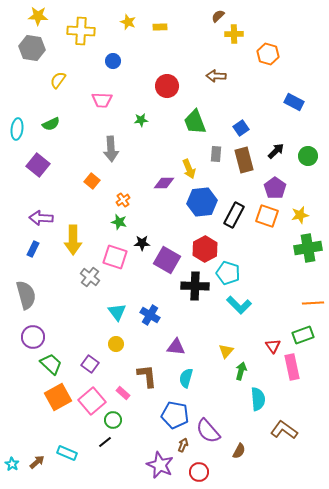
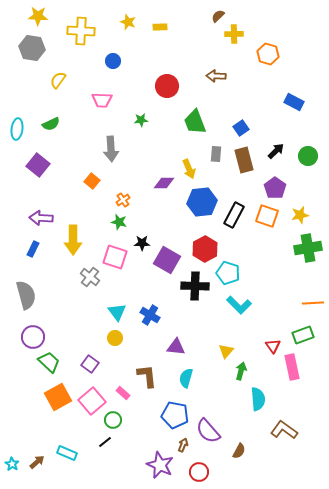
yellow circle at (116, 344): moved 1 px left, 6 px up
green trapezoid at (51, 364): moved 2 px left, 2 px up
